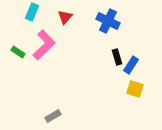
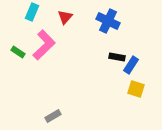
black rectangle: rotated 63 degrees counterclockwise
yellow square: moved 1 px right
